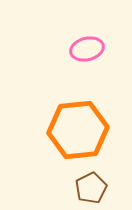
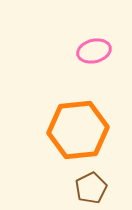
pink ellipse: moved 7 px right, 2 px down
